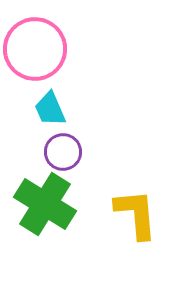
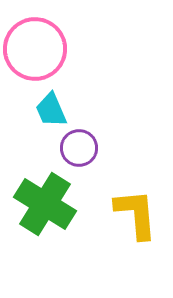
cyan trapezoid: moved 1 px right, 1 px down
purple circle: moved 16 px right, 4 px up
